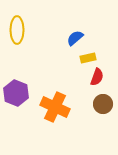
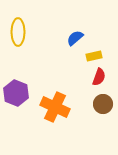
yellow ellipse: moved 1 px right, 2 px down
yellow rectangle: moved 6 px right, 2 px up
red semicircle: moved 2 px right
